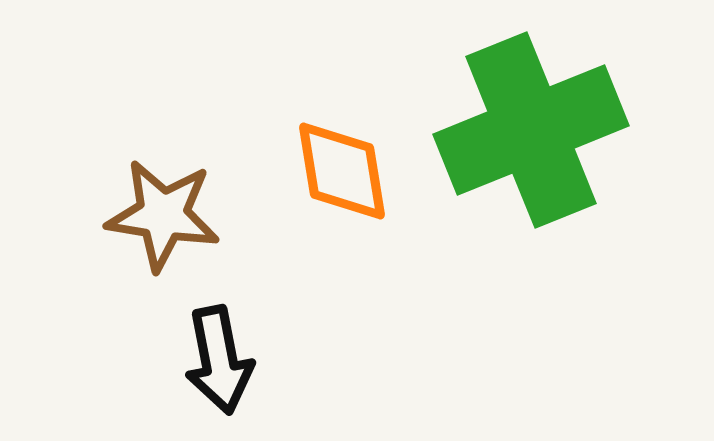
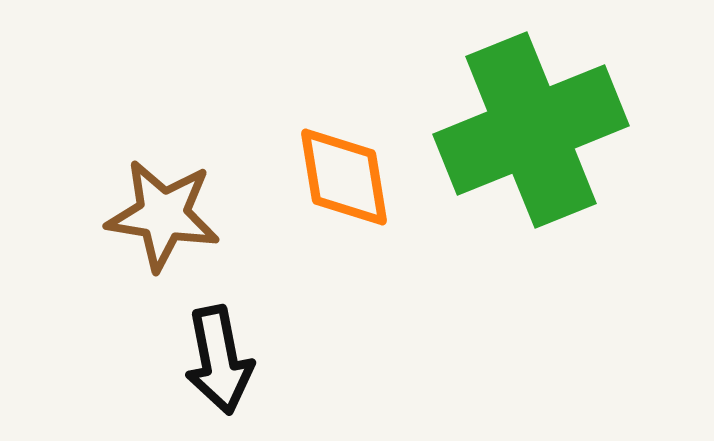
orange diamond: moved 2 px right, 6 px down
